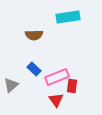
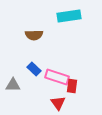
cyan rectangle: moved 1 px right, 1 px up
pink rectangle: rotated 40 degrees clockwise
gray triangle: moved 2 px right; rotated 42 degrees clockwise
red triangle: moved 2 px right, 3 px down
